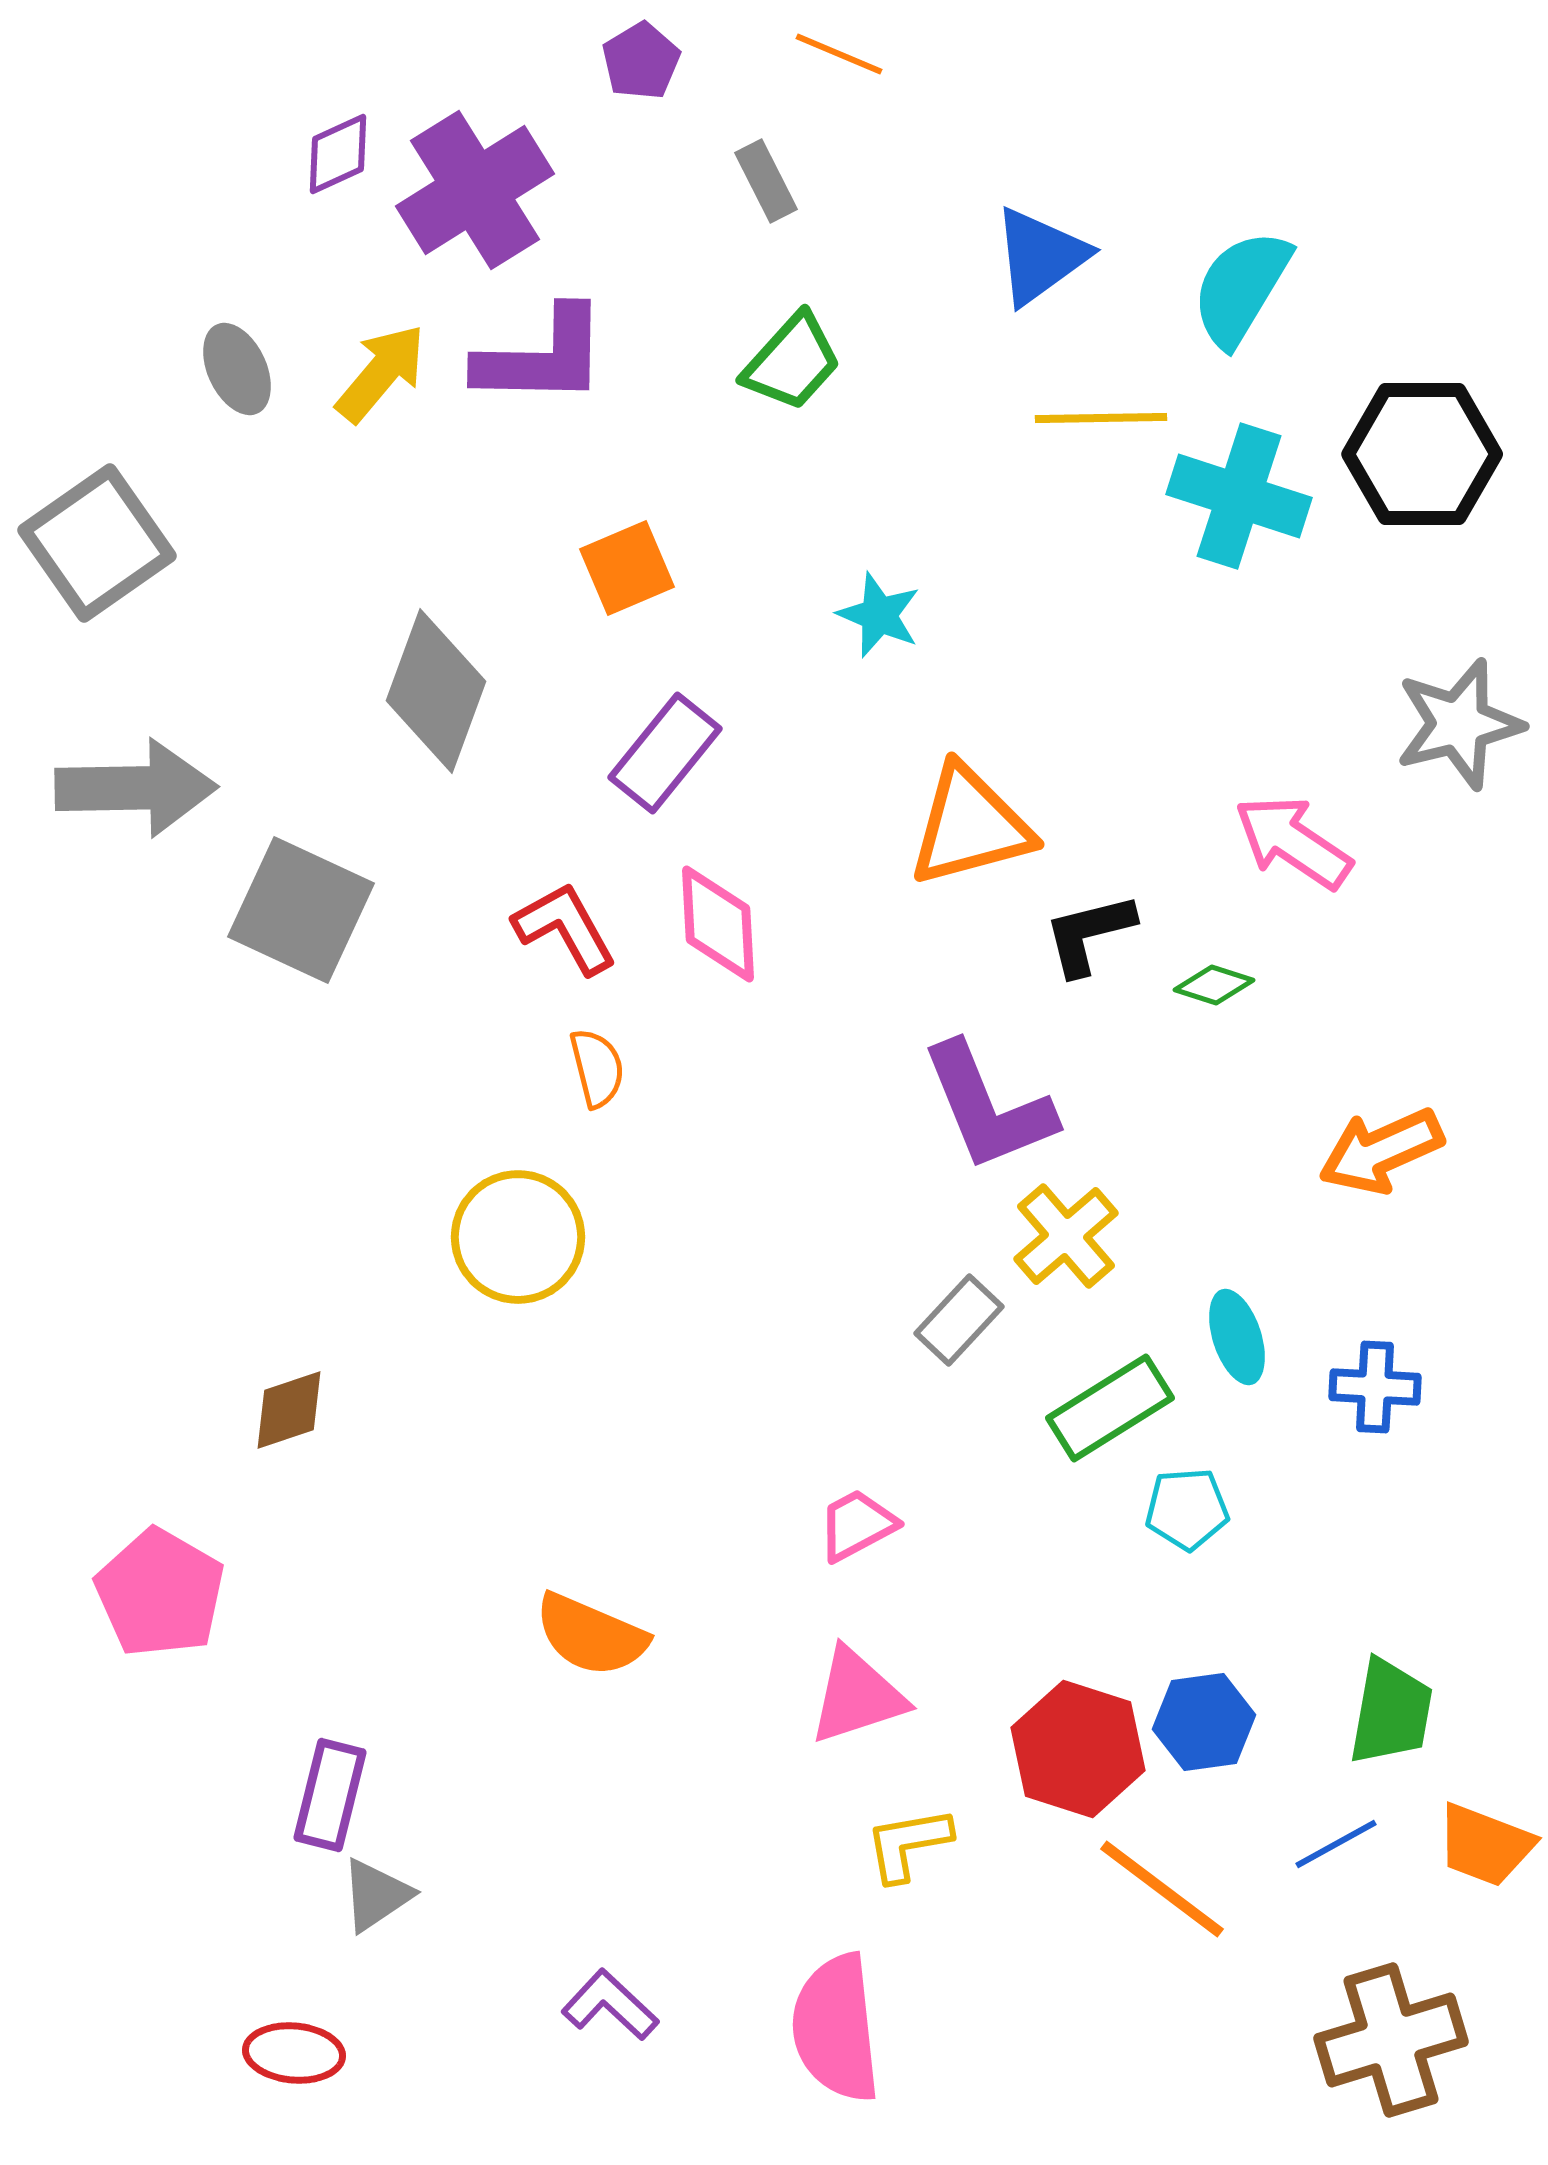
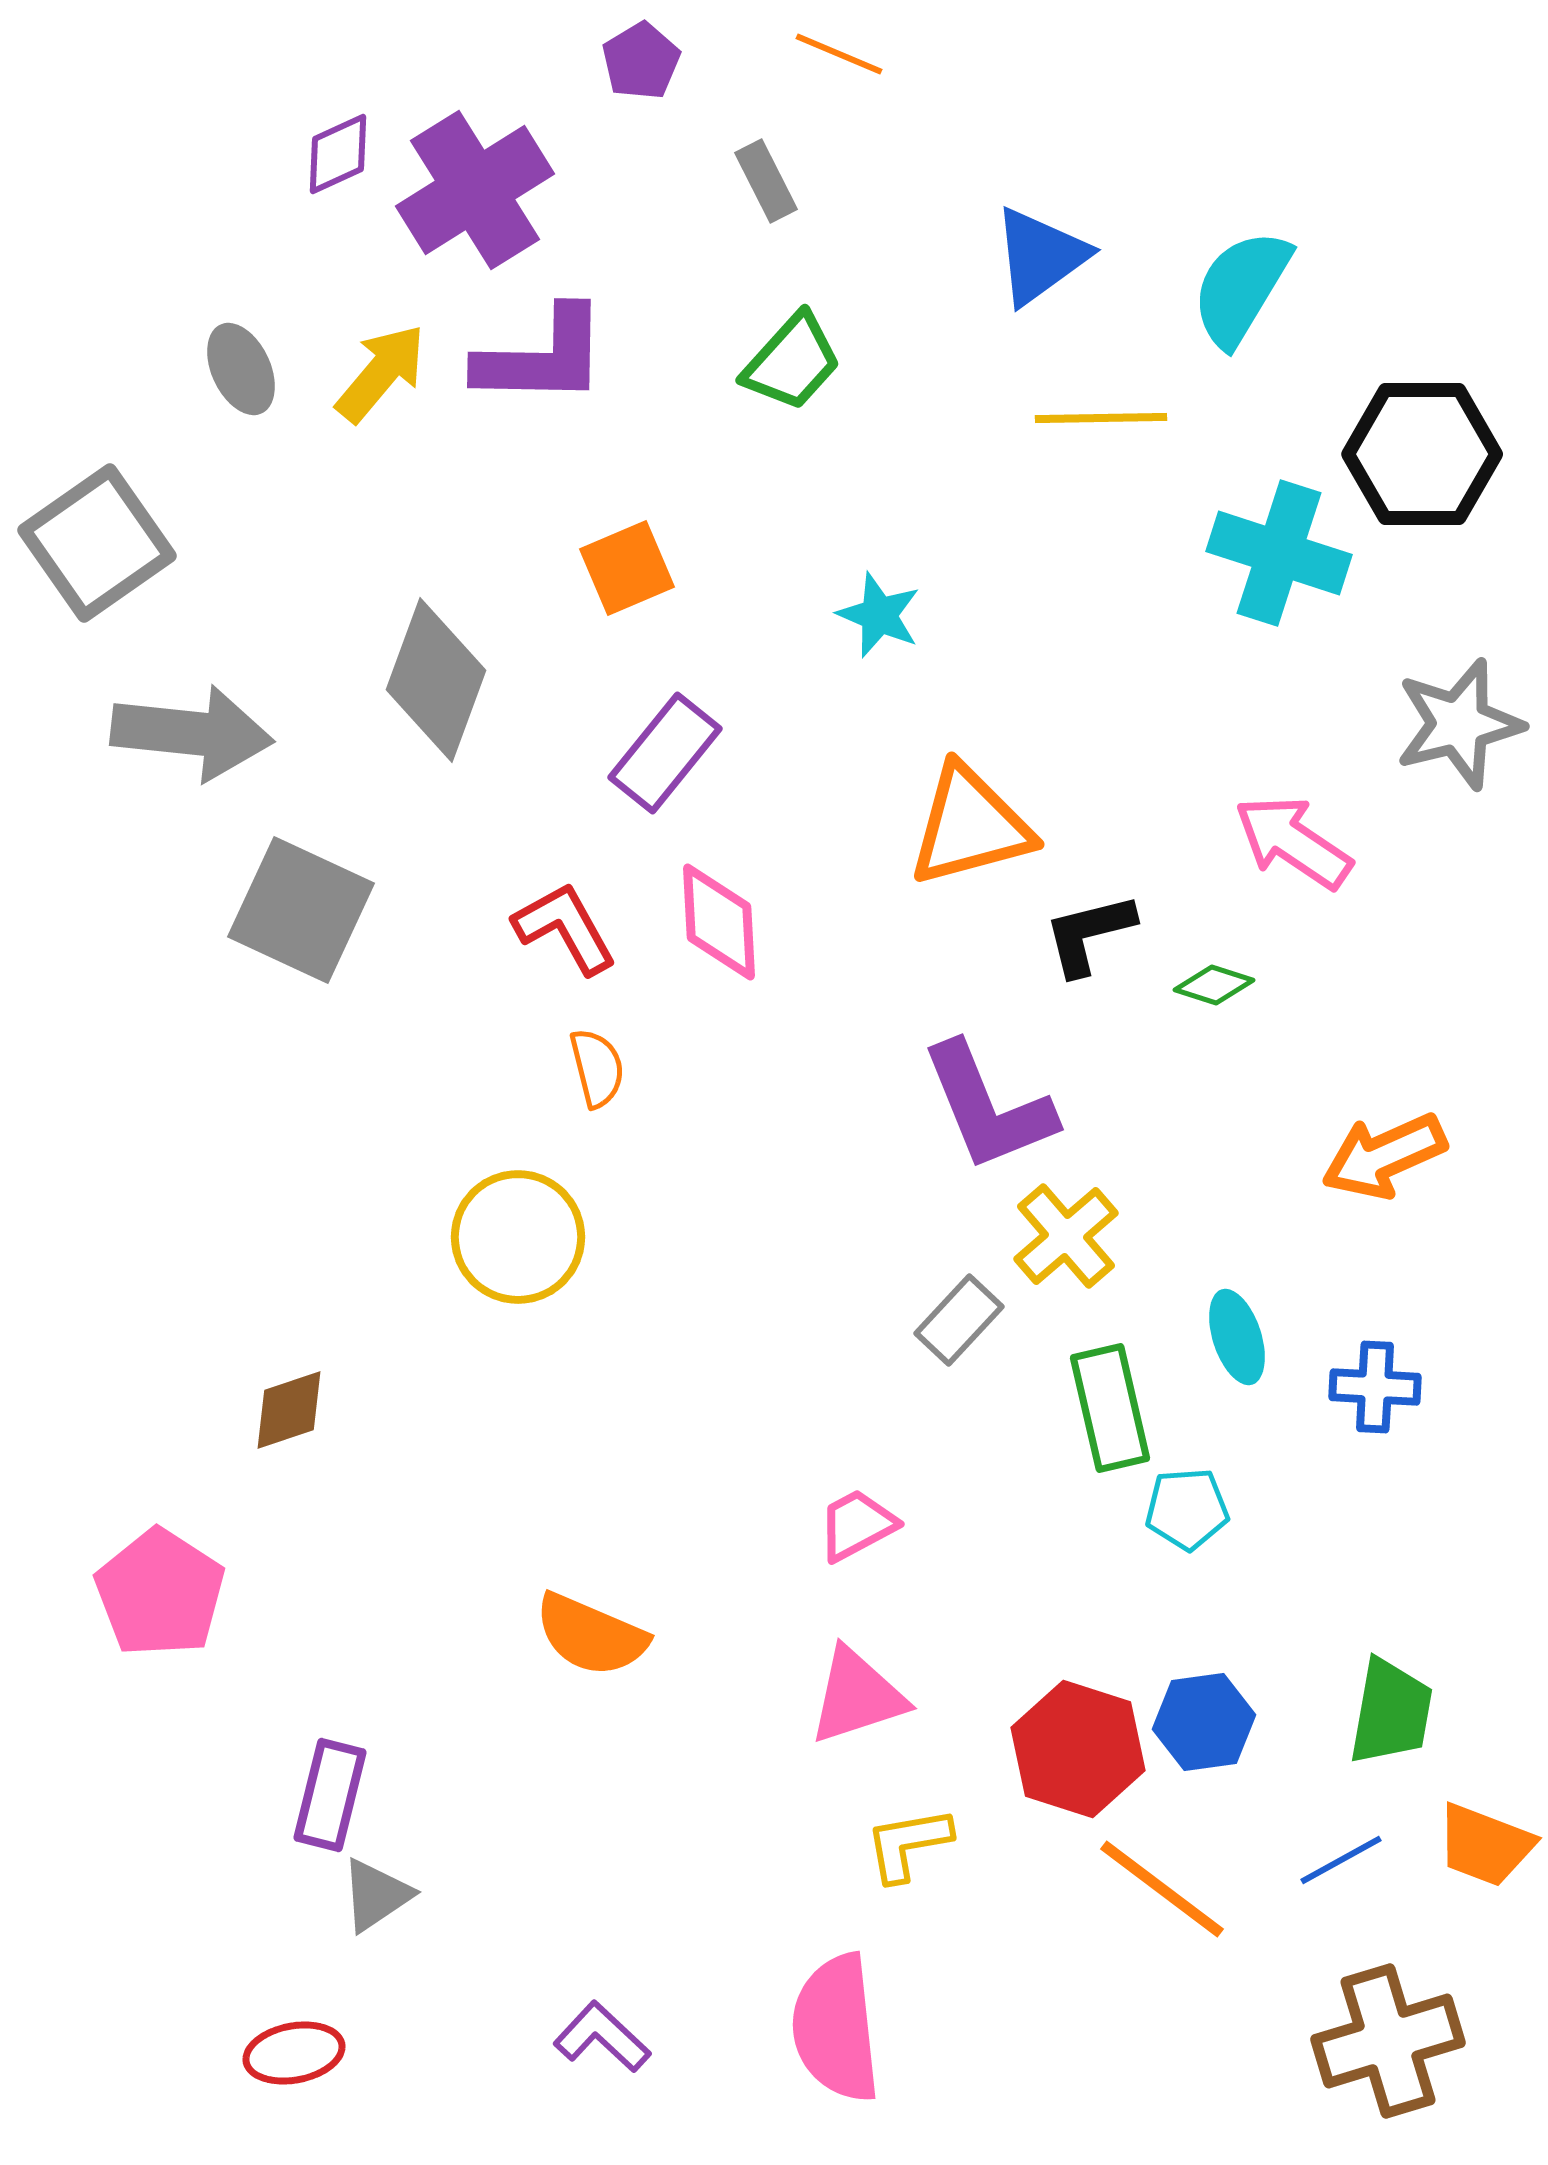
gray ellipse at (237, 369): moved 4 px right
cyan cross at (1239, 496): moved 40 px right, 57 px down
gray diamond at (436, 691): moved 11 px up
gray arrow at (136, 788): moved 56 px right, 55 px up; rotated 7 degrees clockwise
pink diamond at (718, 924): moved 1 px right, 2 px up
orange arrow at (1381, 1151): moved 3 px right, 5 px down
green rectangle at (1110, 1408): rotated 71 degrees counterclockwise
pink pentagon at (160, 1593): rotated 3 degrees clockwise
blue line at (1336, 1844): moved 5 px right, 16 px down
purple L-shape at (610, 2005): moved 8 px left, 32 px down
brown cross at (1391, 2040): moved 3 px left, 1 px down
red ellipse at (294, 2053): rotated 16 degrees counterclockwise
